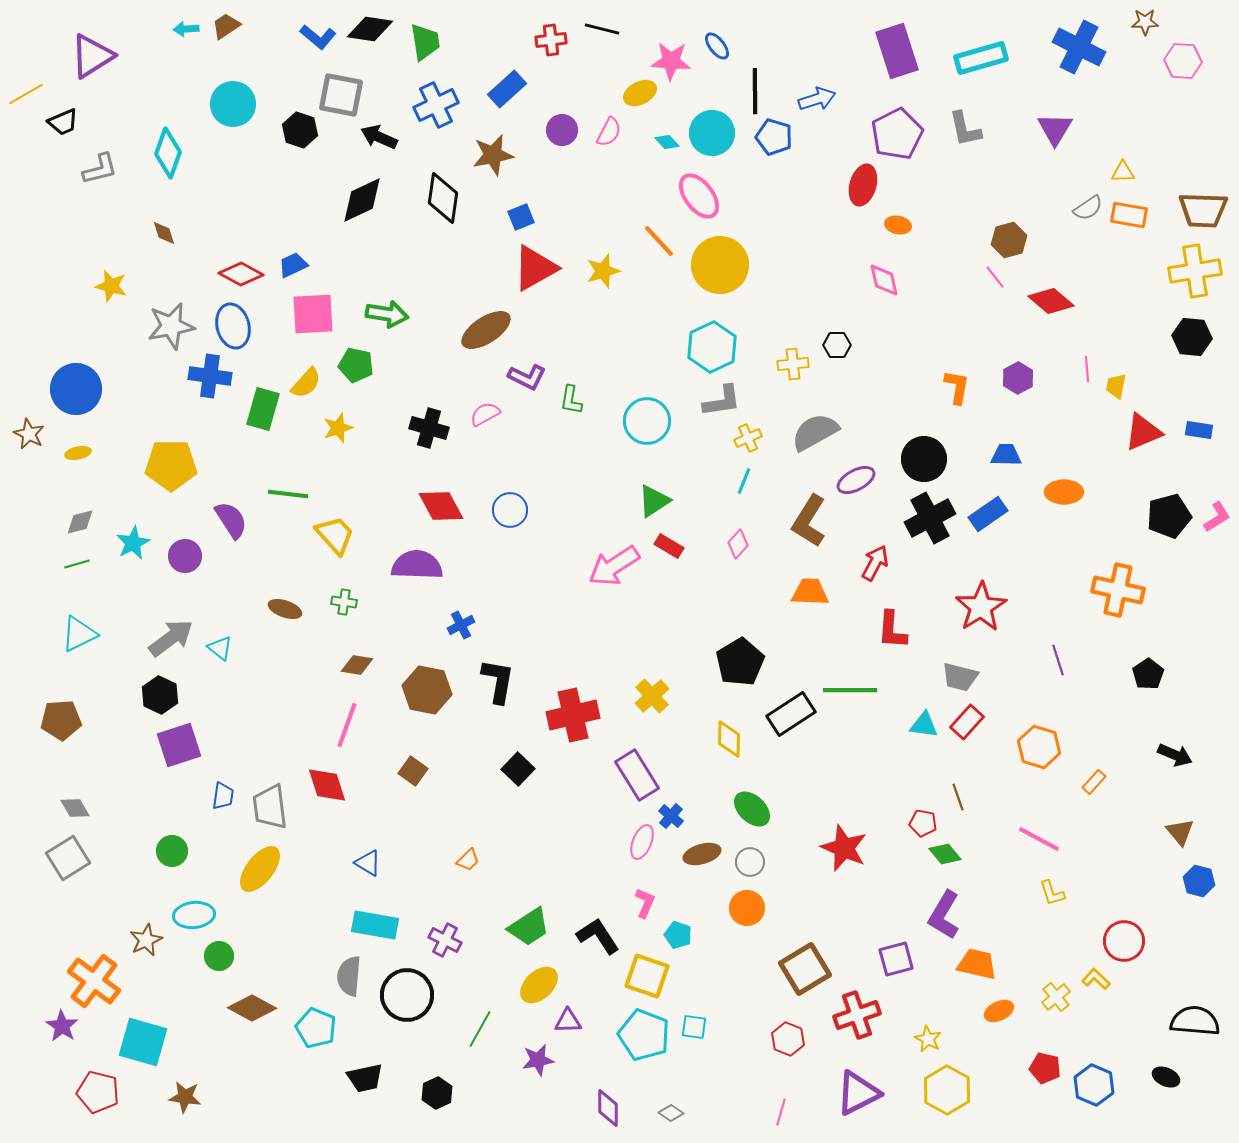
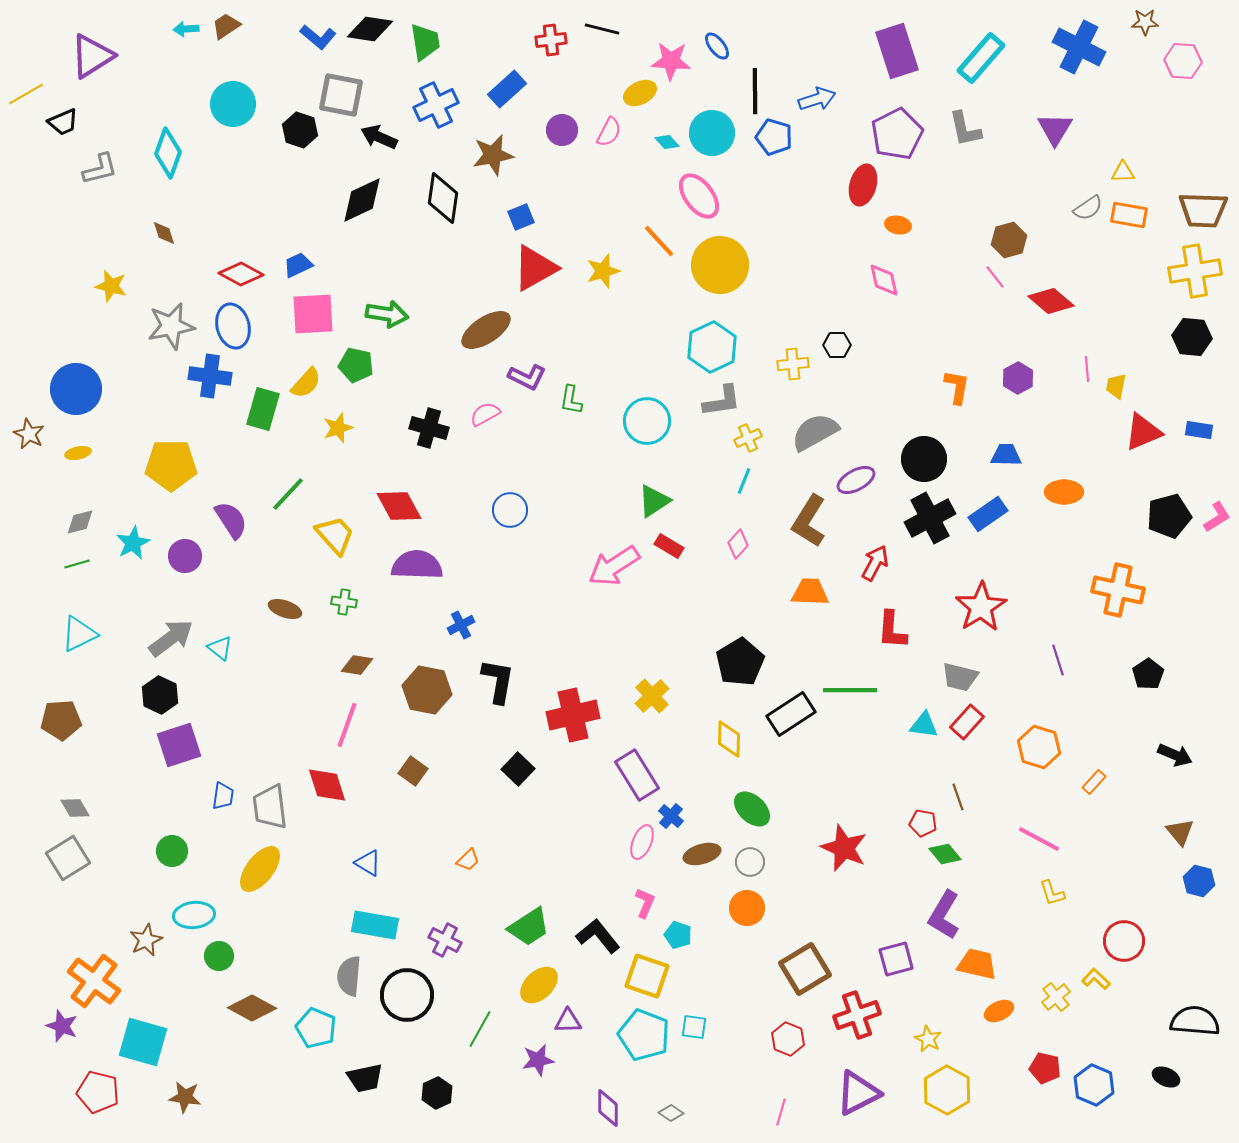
cyan rectangle at (981, 58): rotated 33 degrees counterclockwise
blue trapezoid at (293, 265): moved 5 px right
green line at (288, 494): rotated 54 degrees counterclockwise
red diamond at (441, 506): moved 42 px left
black L-shape at (598, 936): rotated 6 degrees counterclockwise
purple star at (62, 1026): rotated 12 degrees counterclockwise
